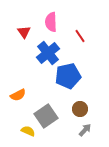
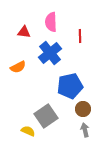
red triangle: rotated 48 degrees counterclockwise
red line: rotated 32 degrees clockwise
blue cross: moved 2 px right
blue pentagon: moved 2 px right, 10 px down
orange semicircle: moved 28 px up
brown circle: moved 3 px right
gray arrow: rotated 56 degrees counterclockwise
